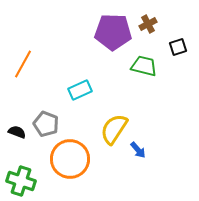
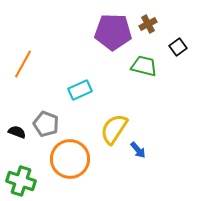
black square: rotated 18 degrees counterclockwise
